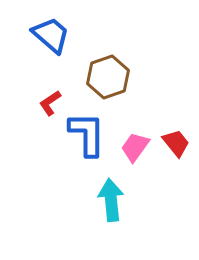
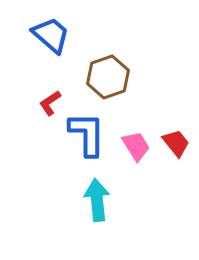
pink trapezoid: moved 1 px right, 1 px up; rotated 112 degrees clockwise
cyan arrow: moved 14 px left
